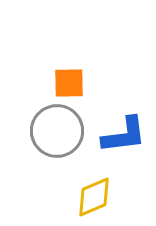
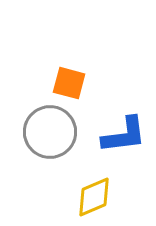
orange square: rotated 16 degrees clockwise
gray circle: moved 7 px left, 1 px down
